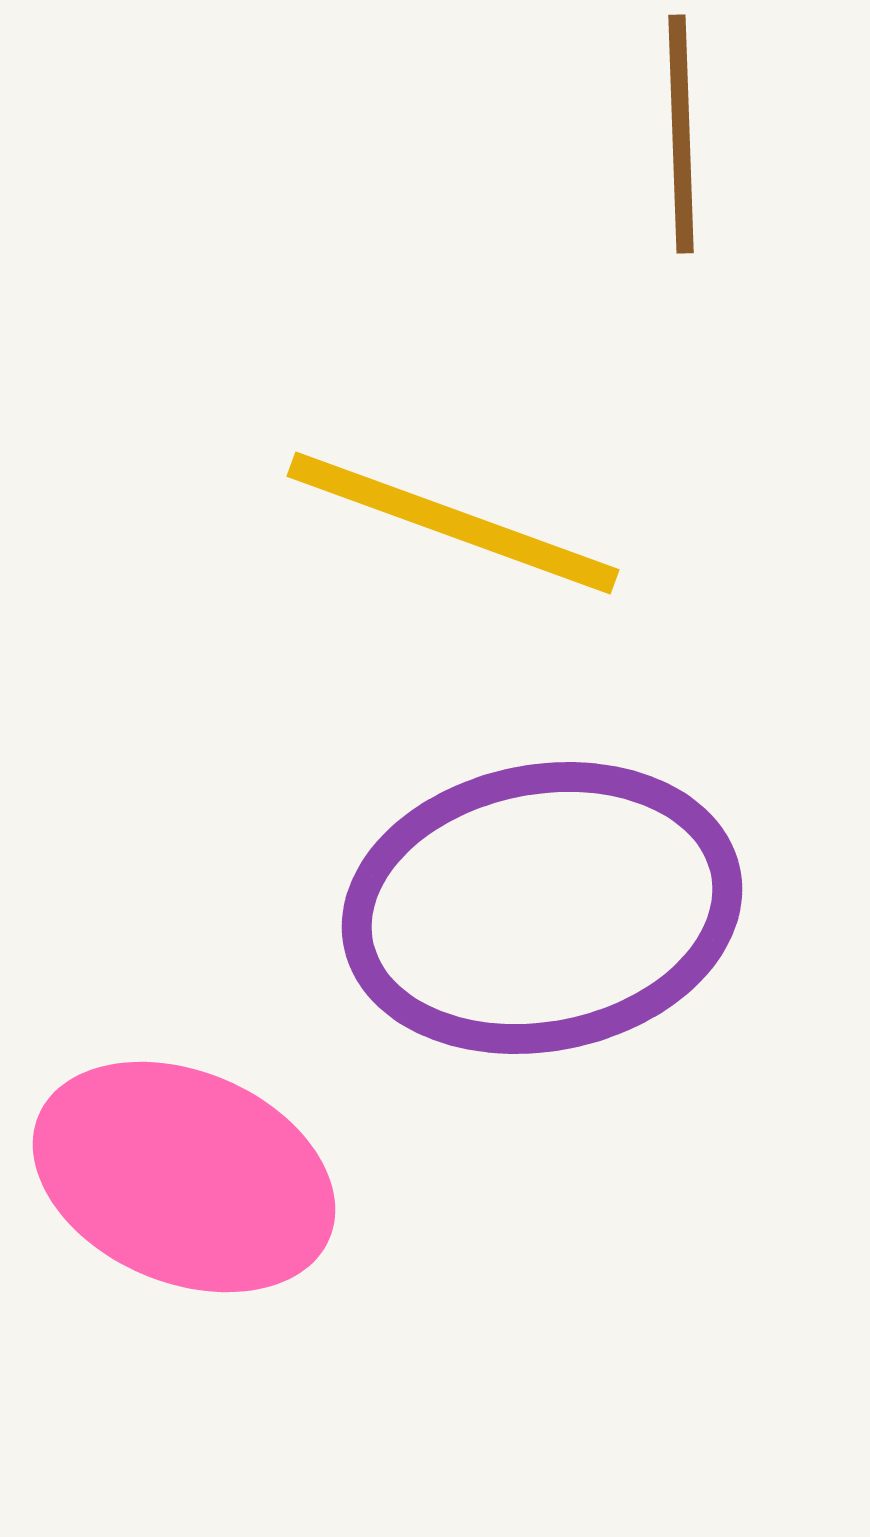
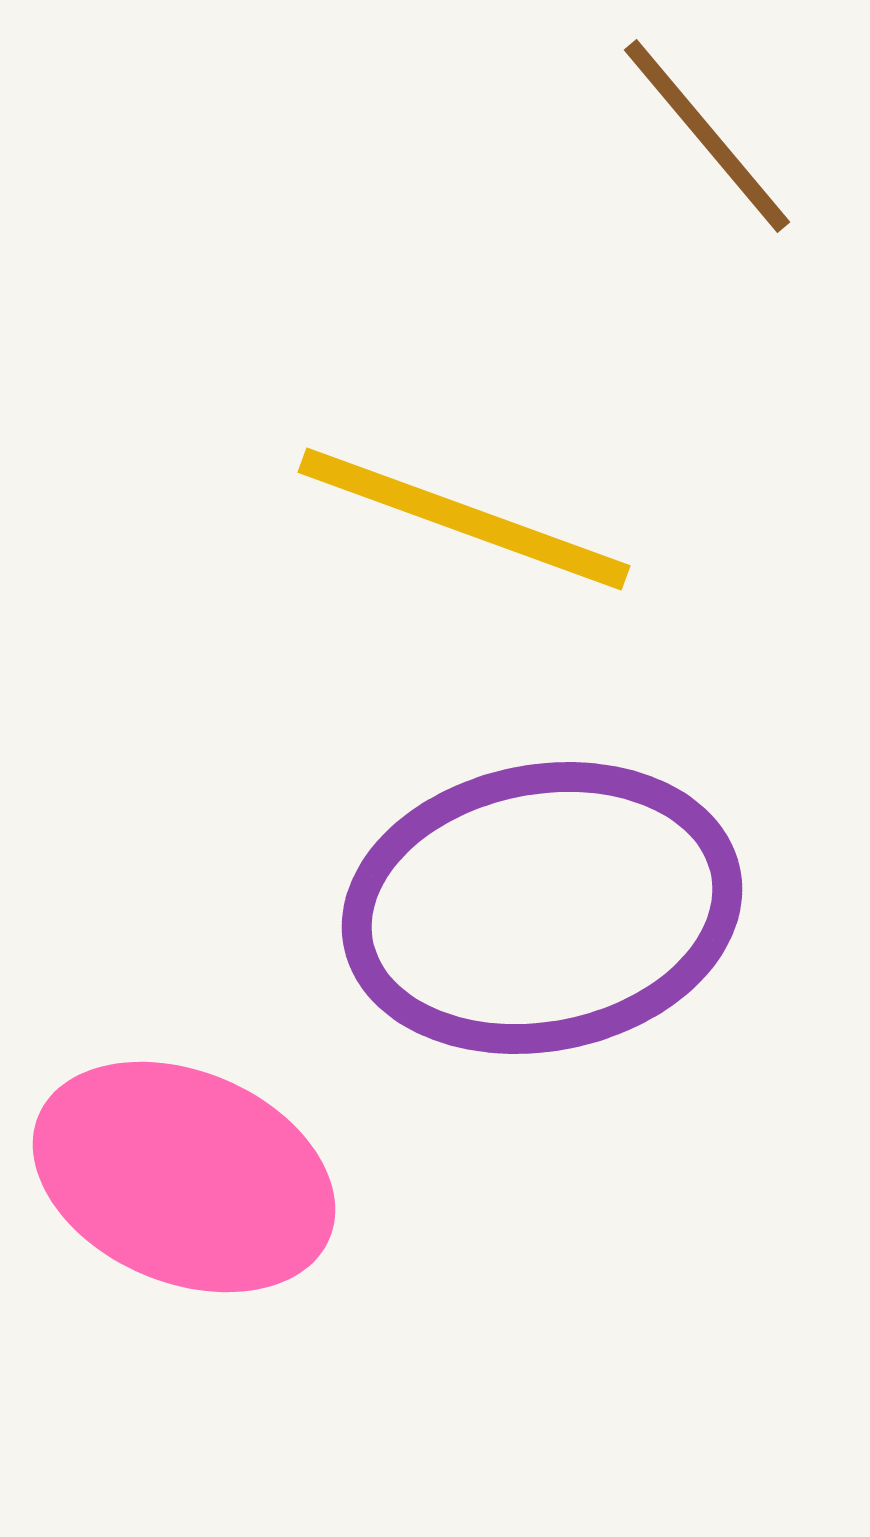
brown line: moved 26 px right, 2 px down; rotated 38 degrees counterclockwise
yellow line: moved 11 px right, 4 px up
